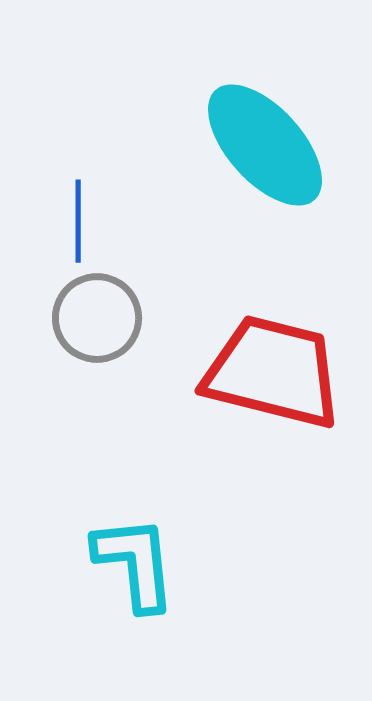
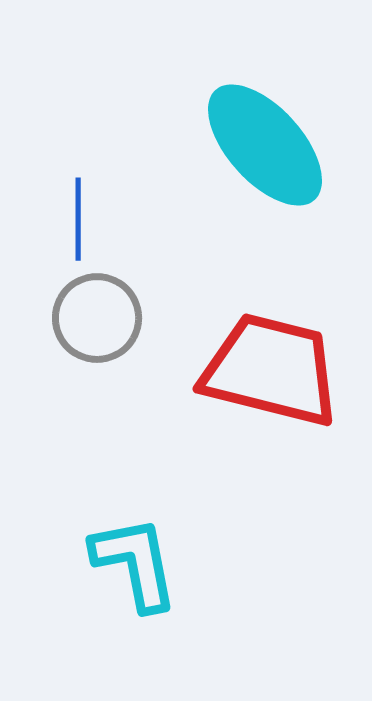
blue line: moved 2 px up
red trapezoid: moved 2 px left, 2 px up
cyan L-shape: rotated 5 degrees counterclockwise
